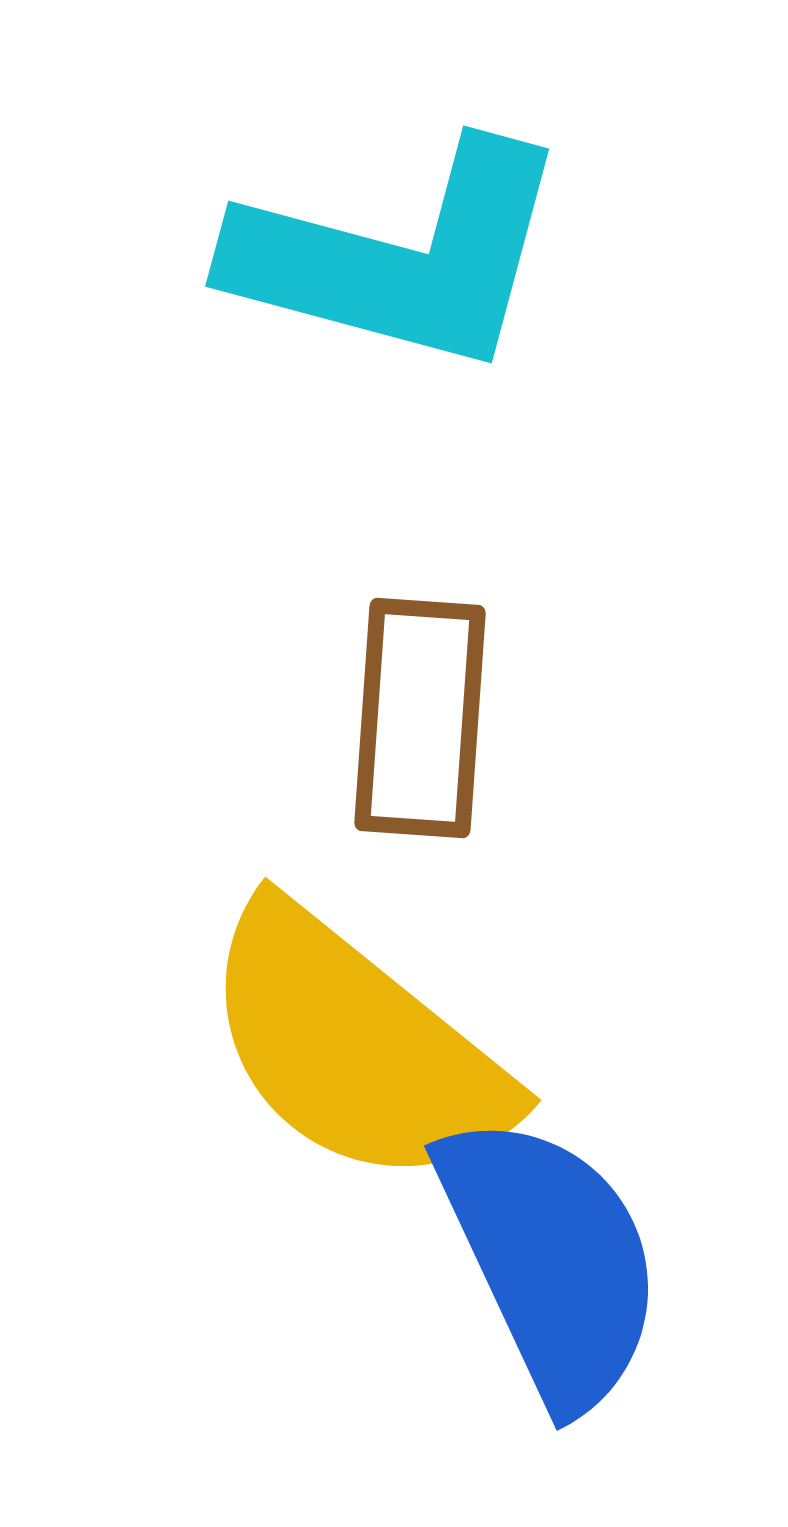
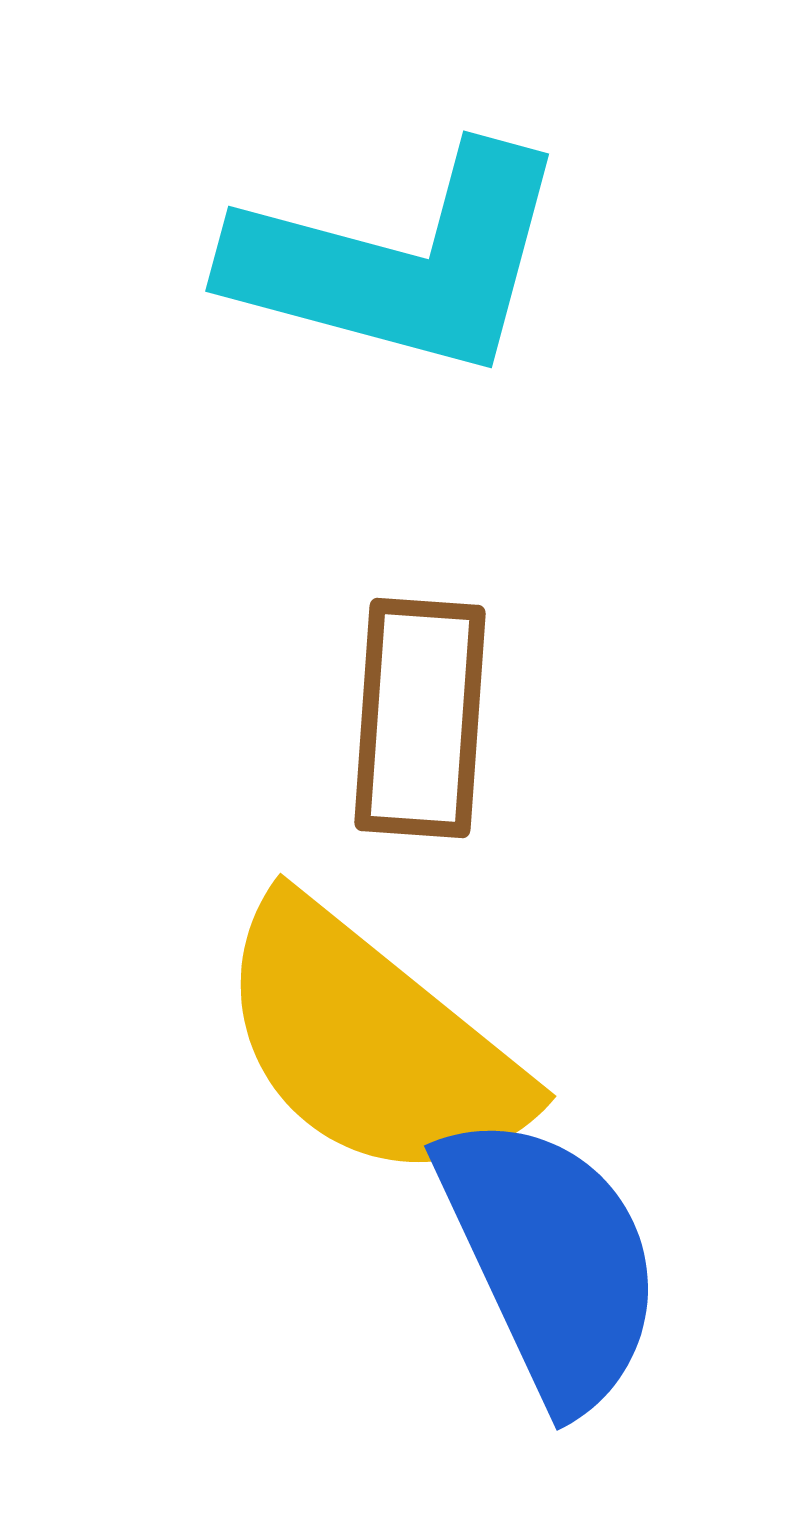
cyan L-shape: moved 5 px down
yellow semicircle: moved 15 px right, 4 px up
